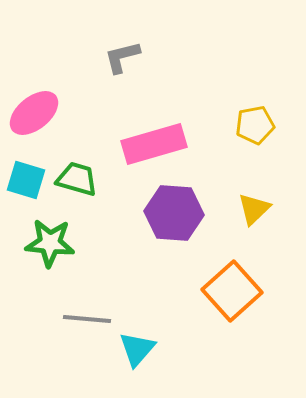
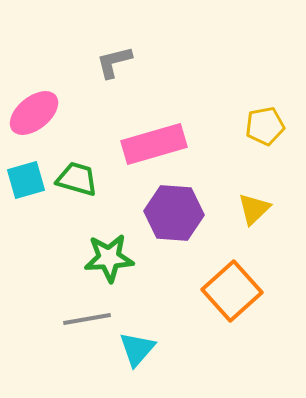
gray L-shape: moved 8 px left, 5 px down
yellow pentagon: moved 10 px right, 1 px down
cyan square: rotated 33 degrees counterclockwise
green star: moved 59 px right, 15 px down; rotated 9 degrees counterclockwise
gray line: rotated 15 degrees counterclockwise
